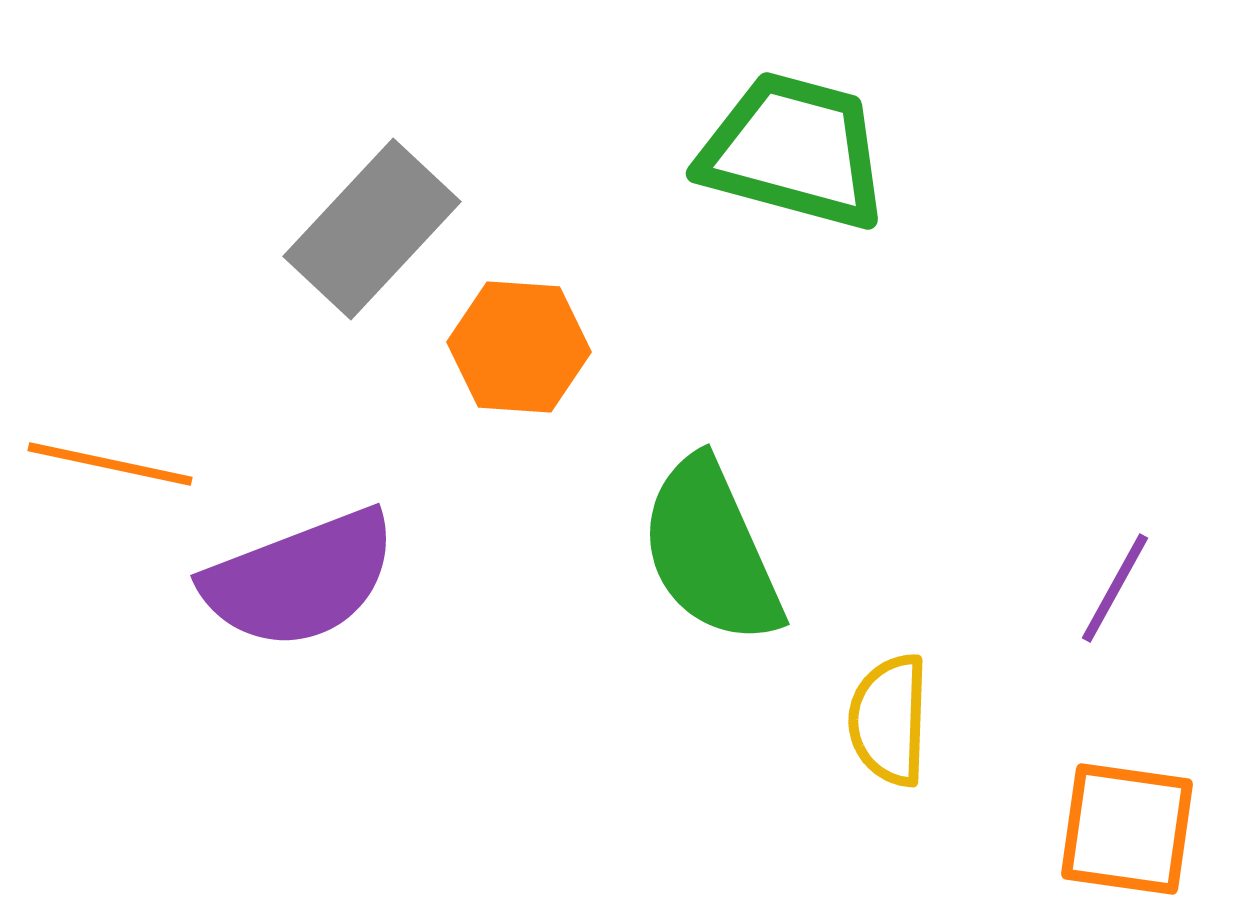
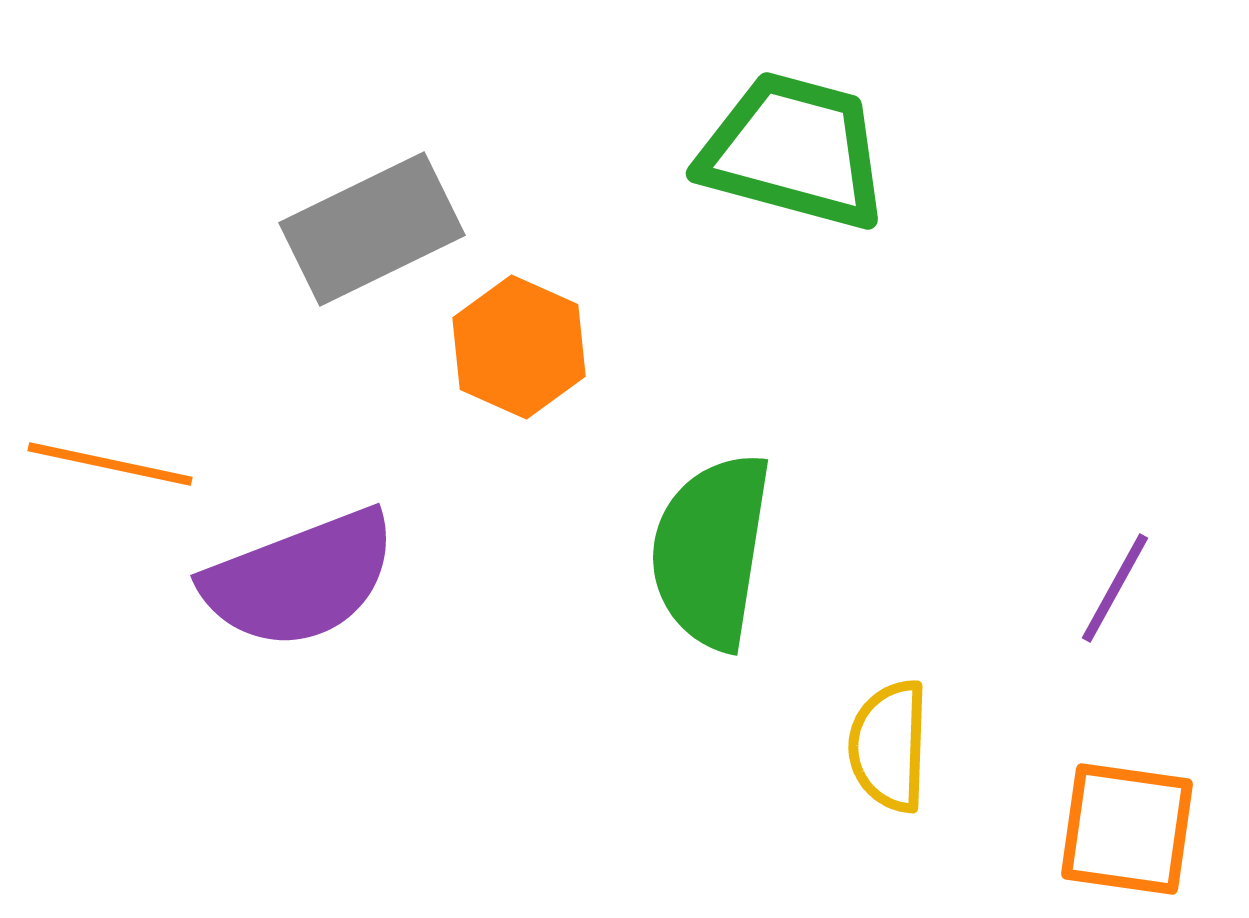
gray rectangle: rotated 21 degrees clockwise
orange hexagon: rotated 20 degrees clockwise
green semicircle: rotated 33 degrees clockwise
yellow semicircle: moved 26 px down
